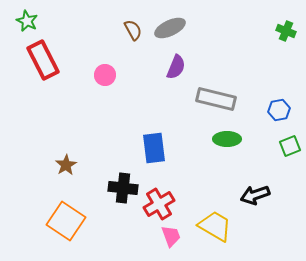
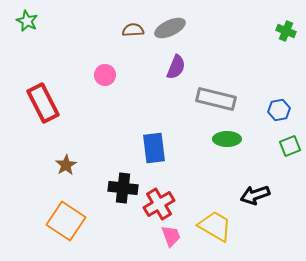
brown semicircle: rotated 65 degrees counterclockwise
red rectangle: moved 43 px down
